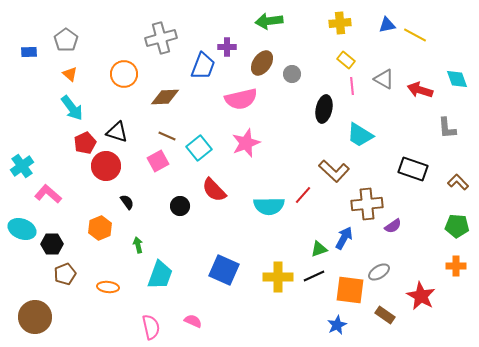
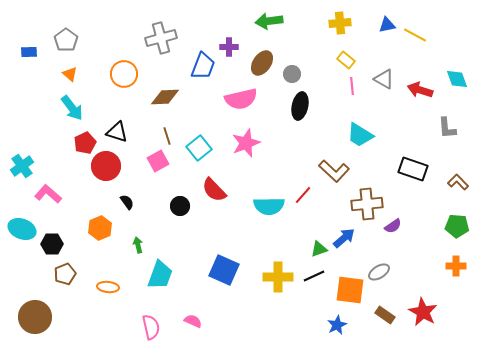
purple cross at (227, 47): moved 2 px right
black ellipse at (324, 109): moved 24 px left, 3 px up
brown line at (167, 136): rotated 48 degrees clockwise
blue arrow at (344, 238): rotated 20 degrees clockwise
red star at (421, 296): moved 2 px right, 16 px down
